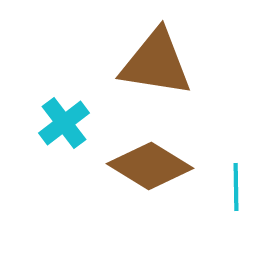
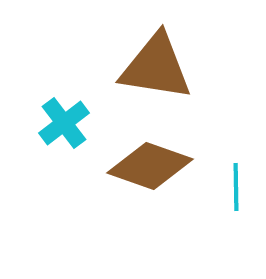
brown triangle: moved 4 px down
brown diamond: rotated 12 degrees counterclockwise
